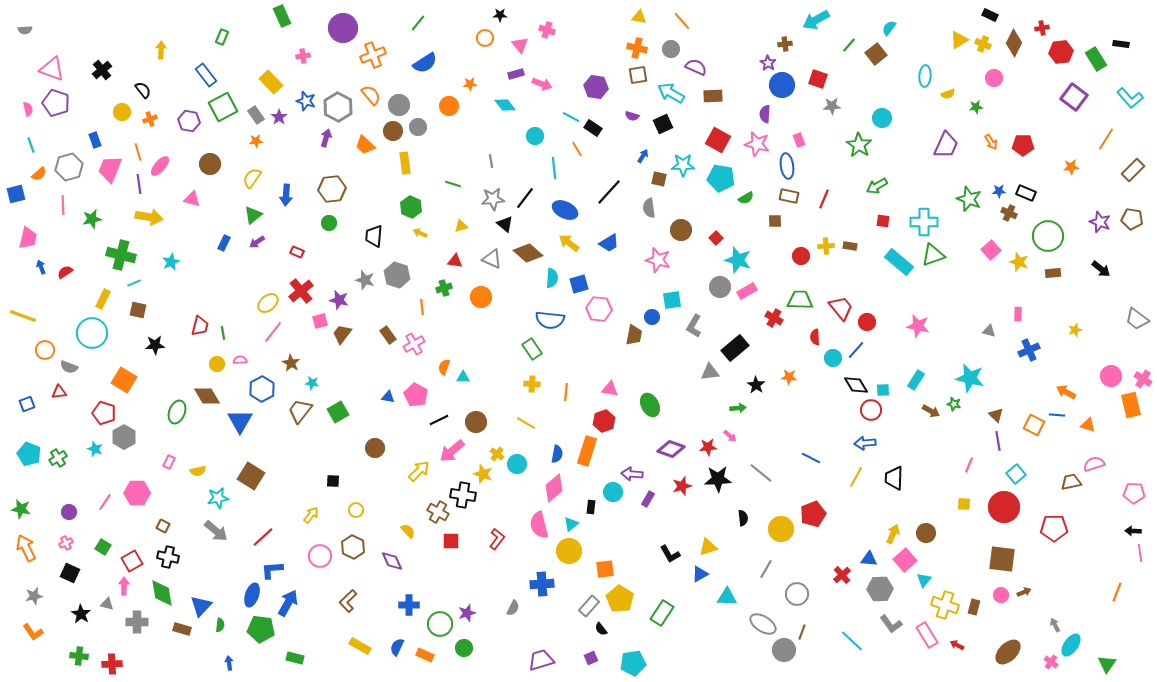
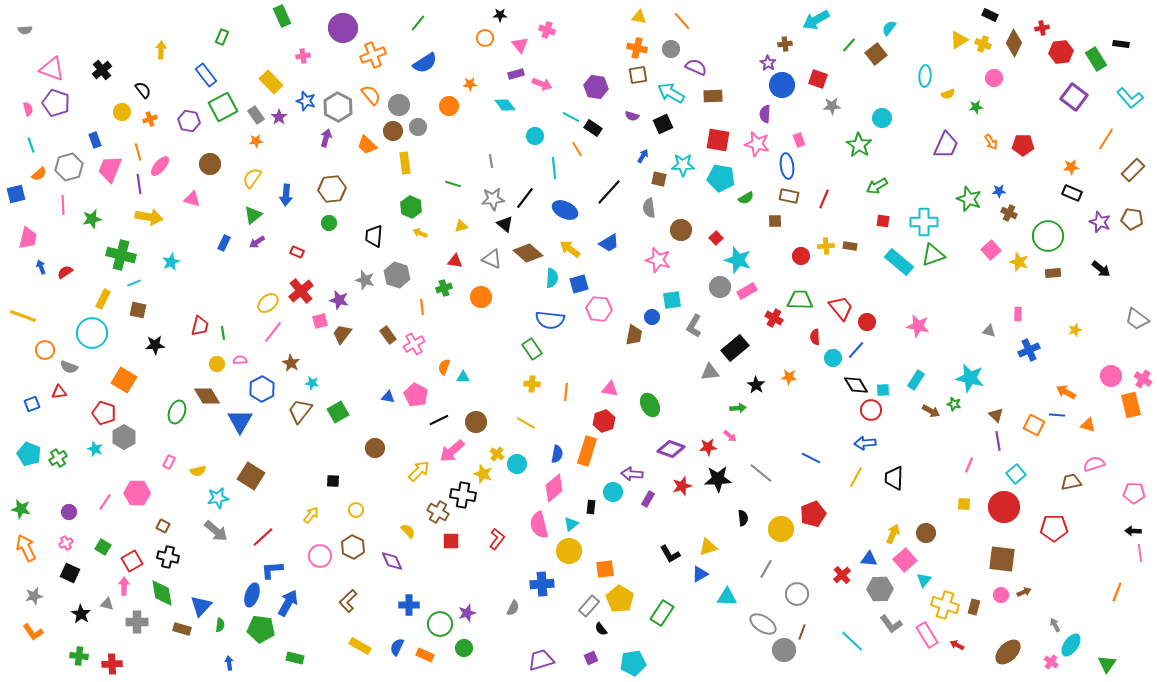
red square at (718, 140): rotated 20 degrees counterclockwise
orange trapezoid at (365, 145): moved 2 px right
black rectangle at (1026, 193): moved 46 px right
yellow arrow at (569, 243): moved 1 px right, 6 px down
blue square at (27, 404): moved 5 px right
